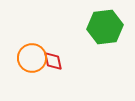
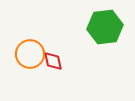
orange circle: moved 2 px left, 4 px up
